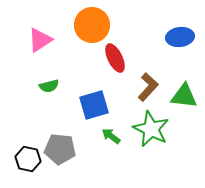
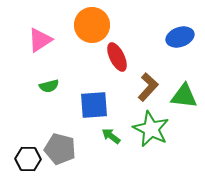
blue ellipse: rotated 12 degrees counterclockwise
red ellipse: moved 2 px right, 1 px up
blue square: rotated 12 degrees clockwise
gray pentagon: rotated 8 degrees clockwise
black hexagon: rotated 10 degrees counterclockwise
